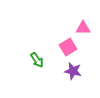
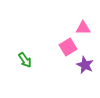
green arrow: moved 12 px left
purple star: moved 12 px right, 6 px up; rotated 12 degrees clockwise
